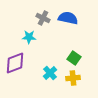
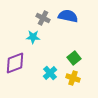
blue semicircle: moved 2 px up
cyan star: moved 4 px right
green square: rotated 16 degrees clockwise
yellow cross: rotated 24 degrees clockwise
